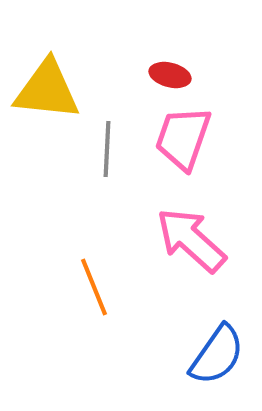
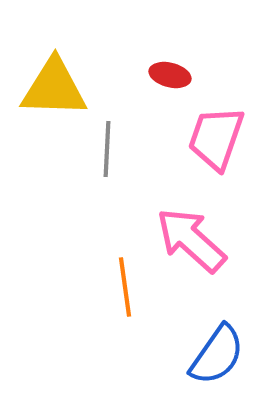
yellow triangle: moved 7 px right, 2 px up; rotated 4 degrees counterclockwise
pink trapezoid: moved 33 px right
orange line: moved 31 px right; rotated 14 degrees clockwise
